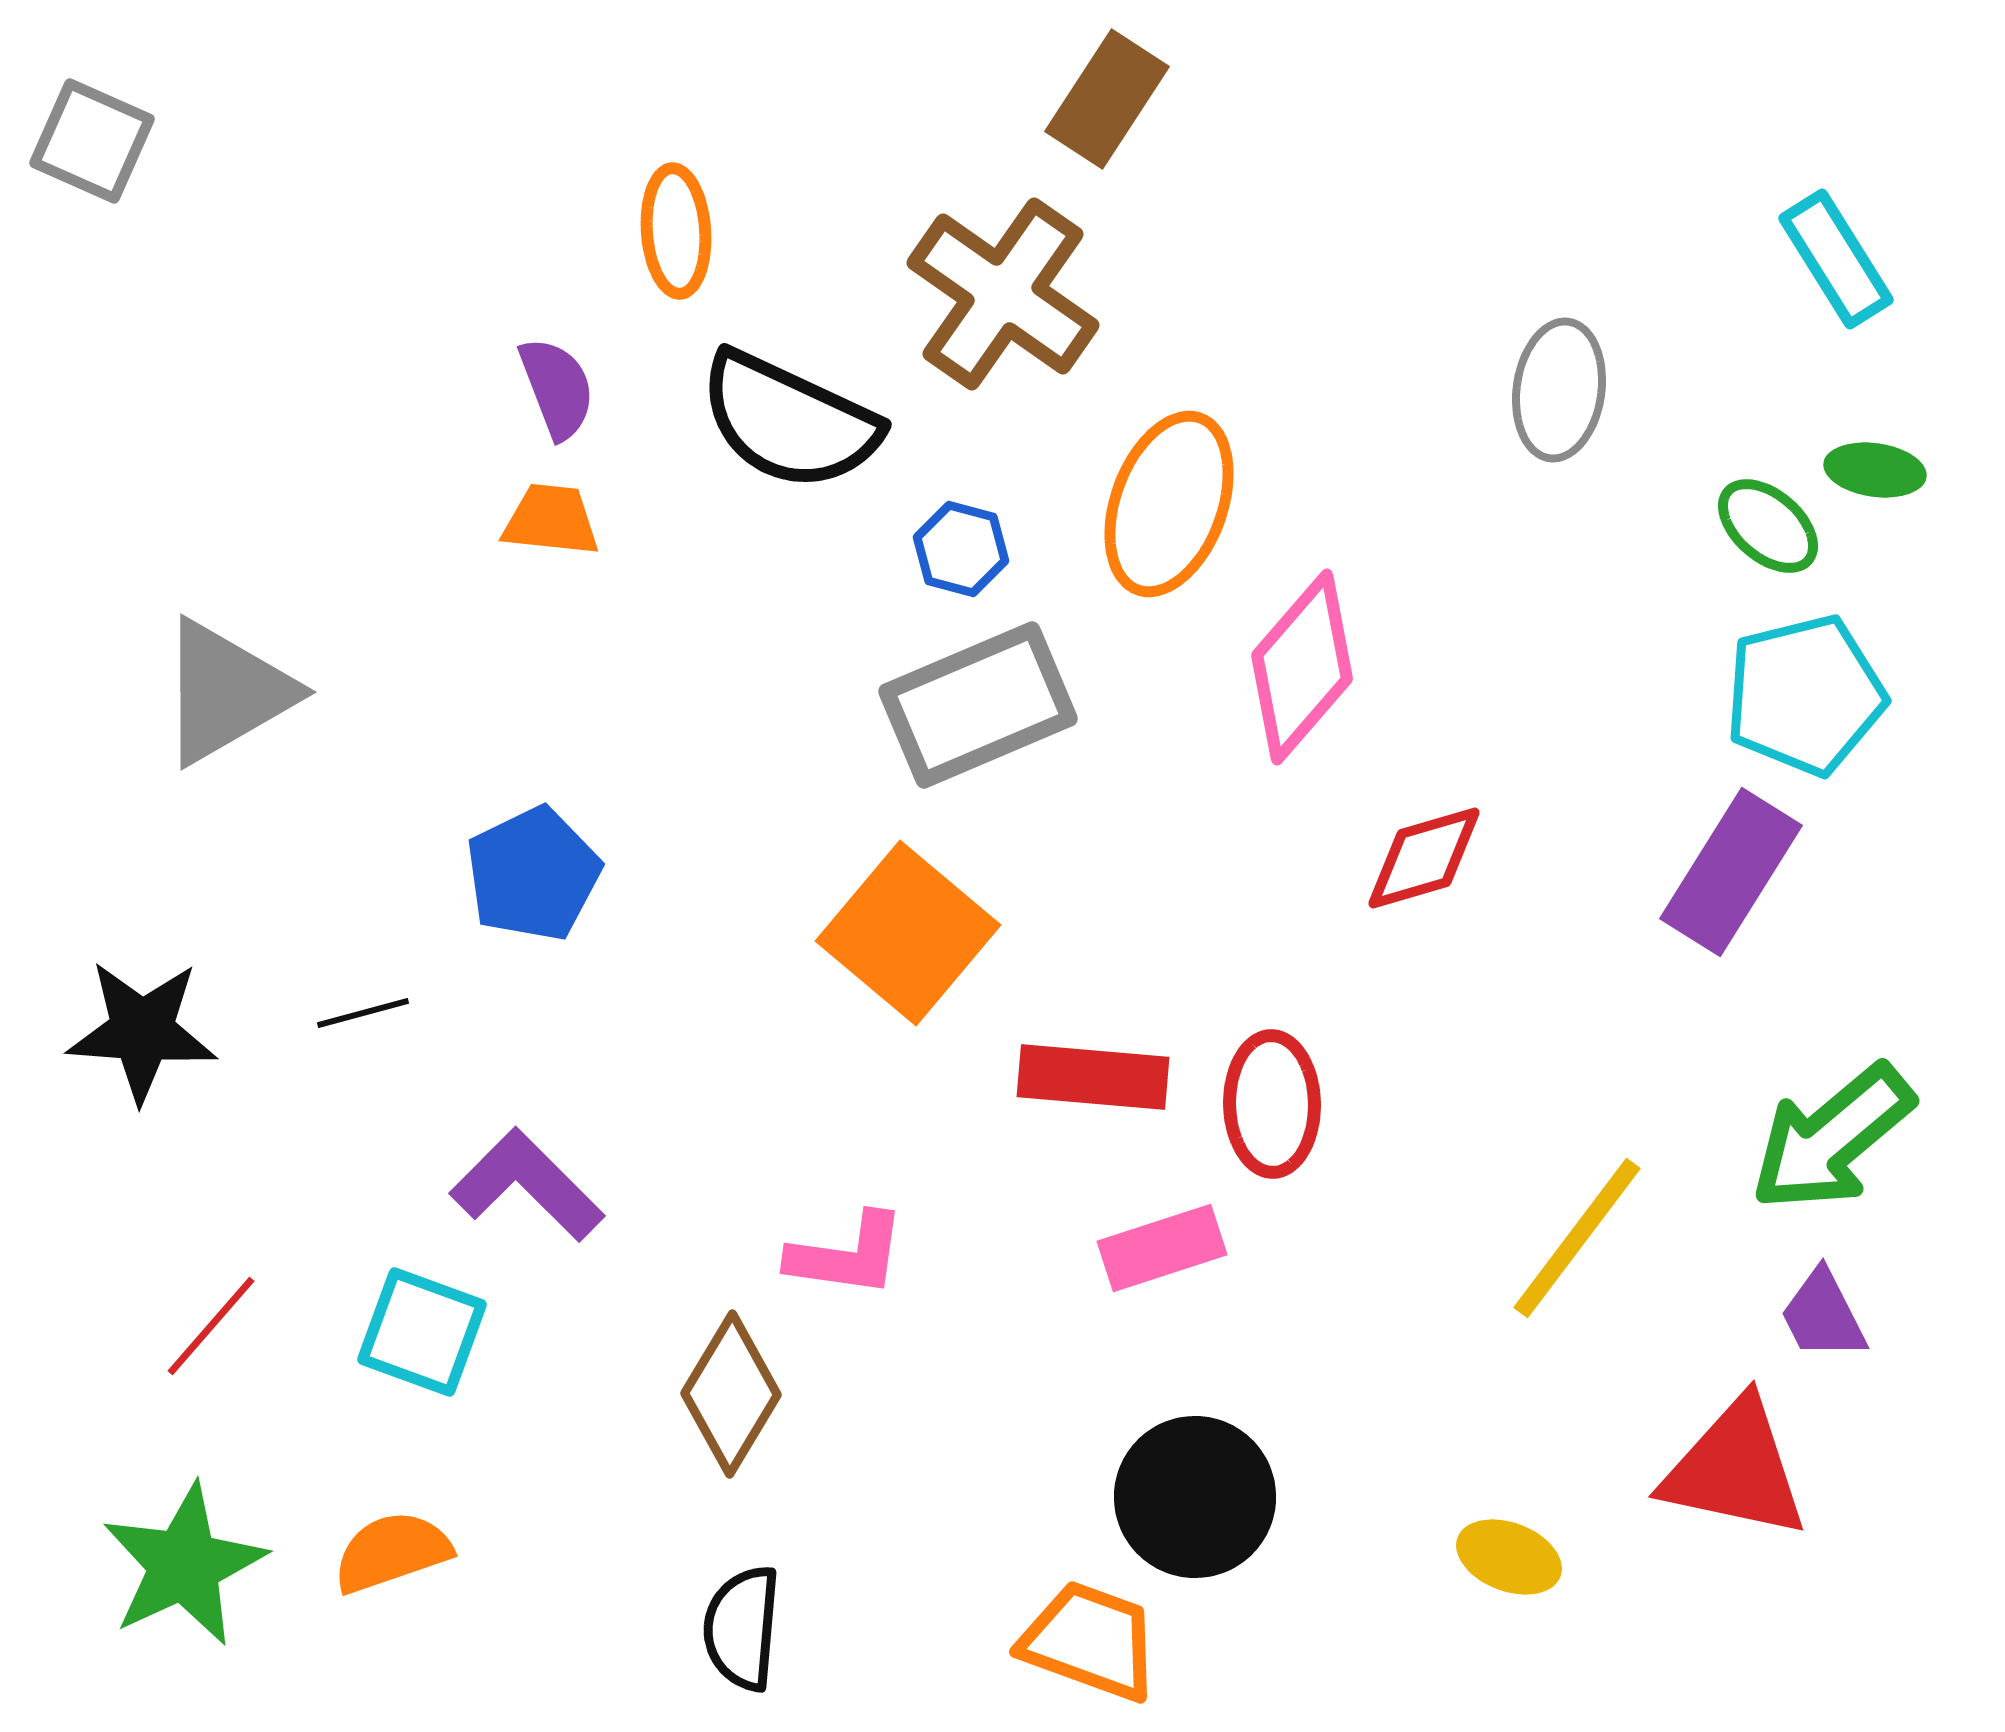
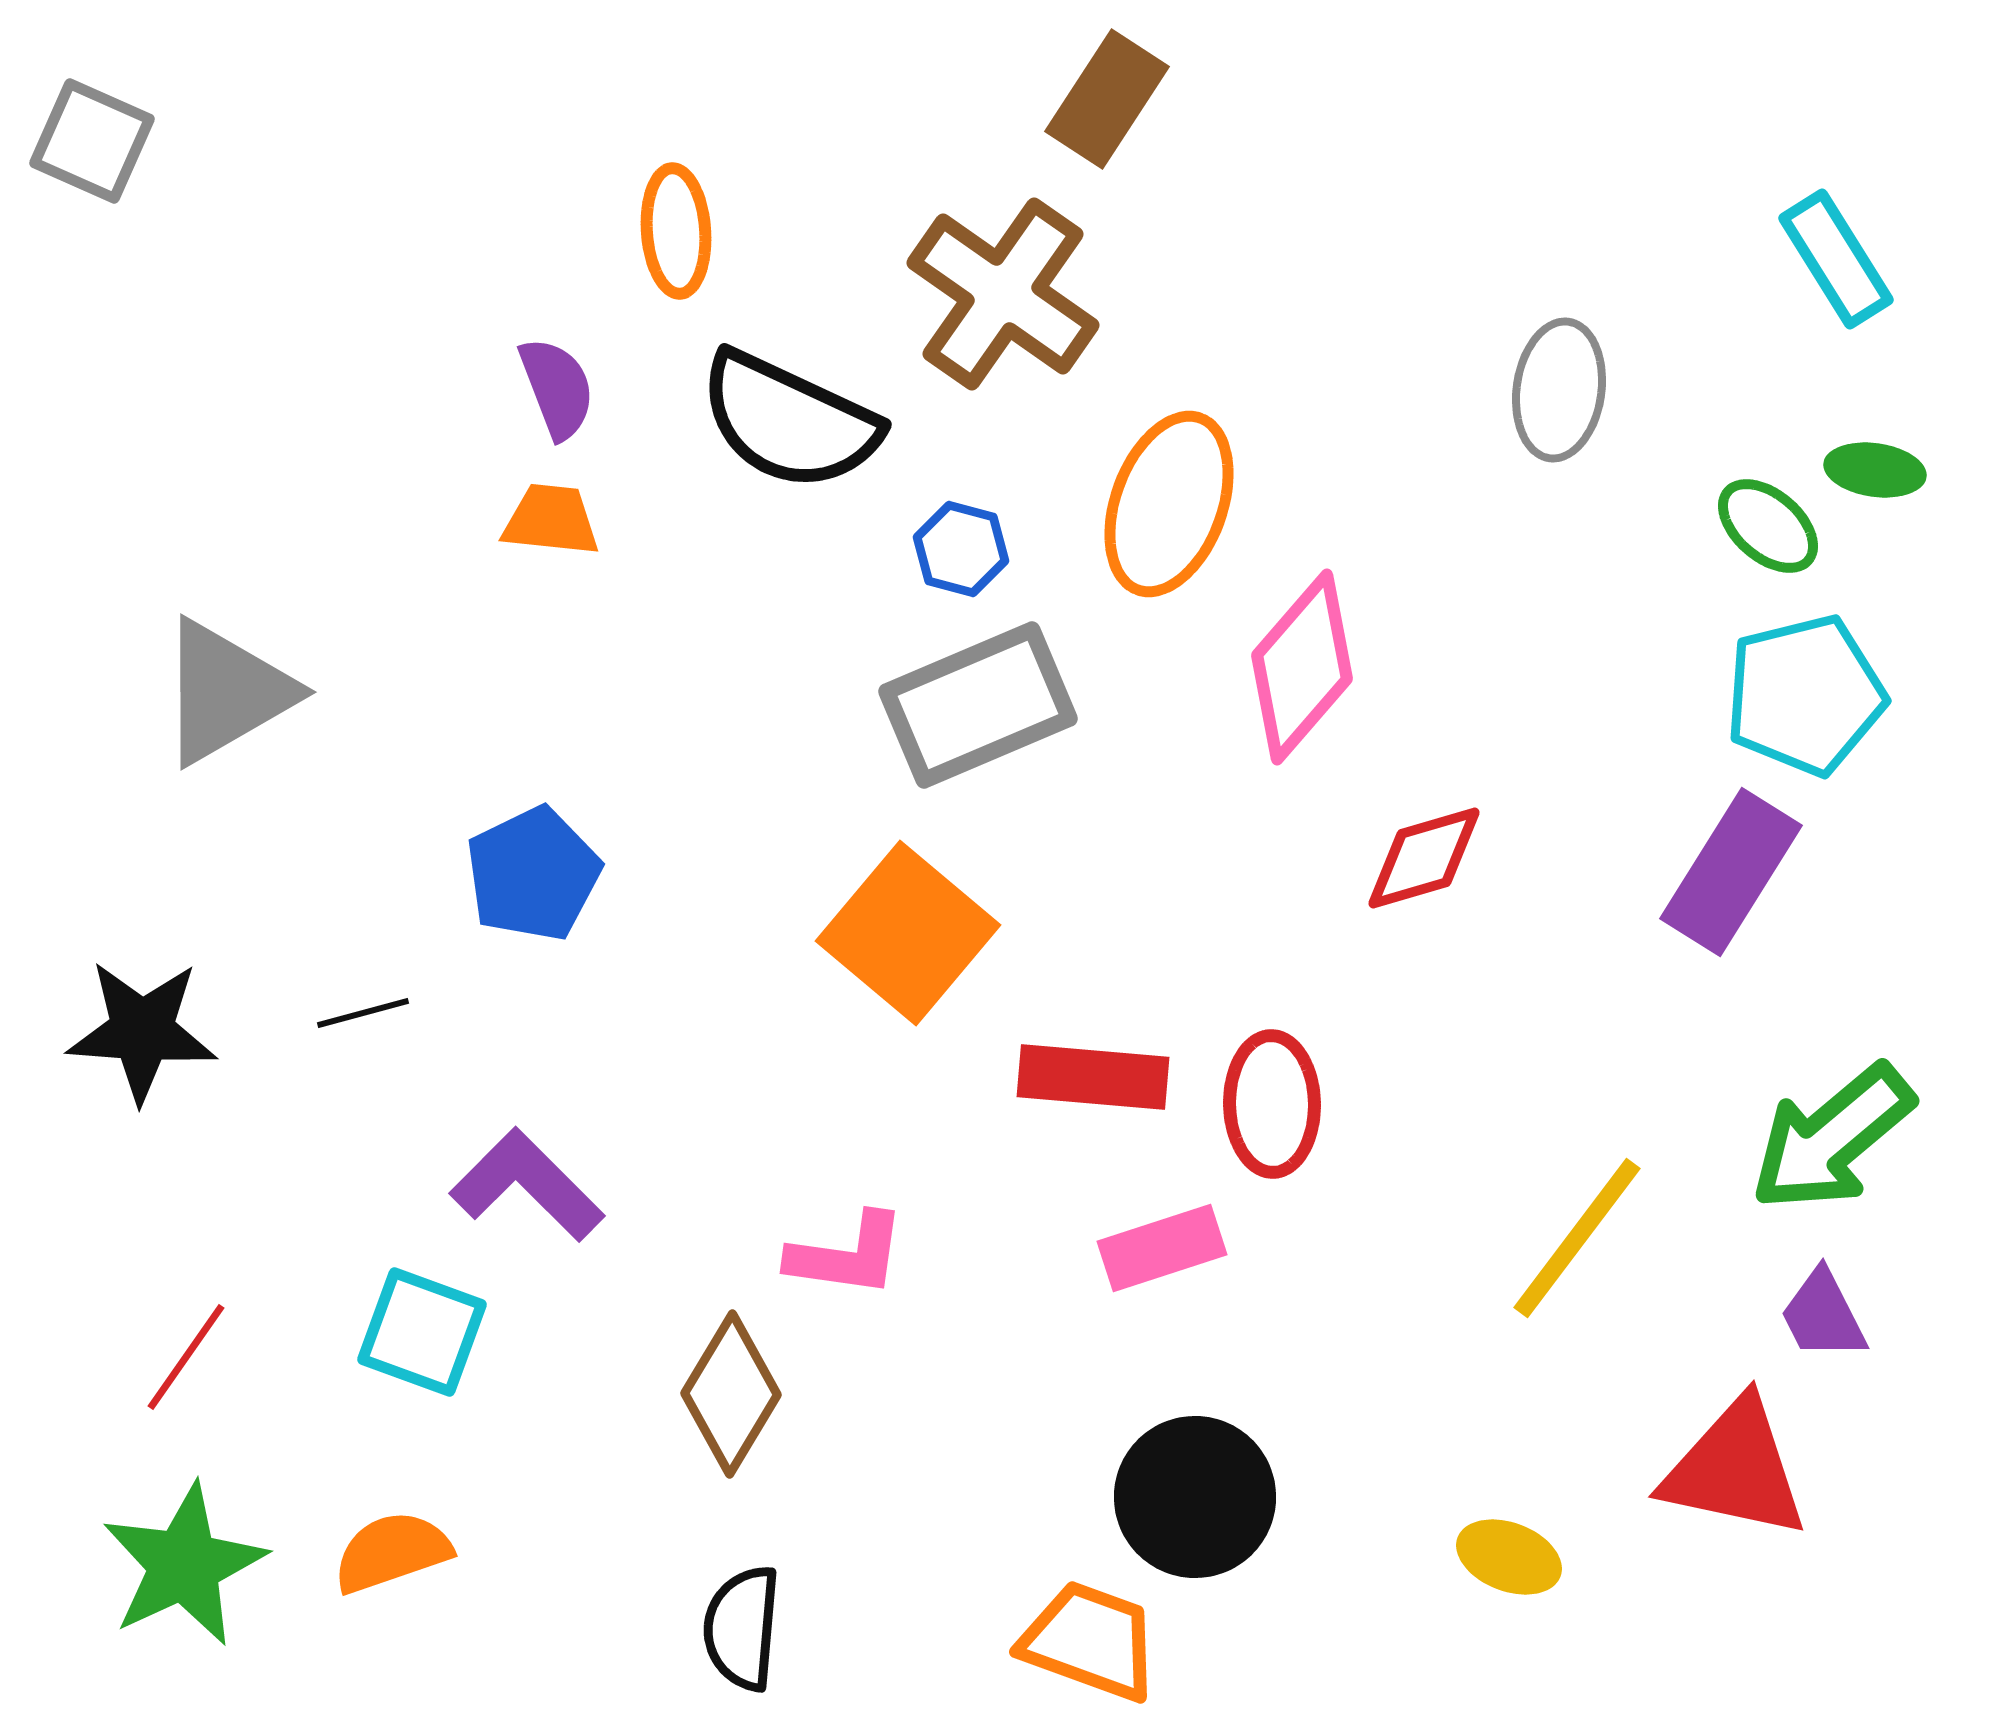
red line at (211, 1326): moved 25 px left, 31 px down; rotated 6 degrees counterclockwise
